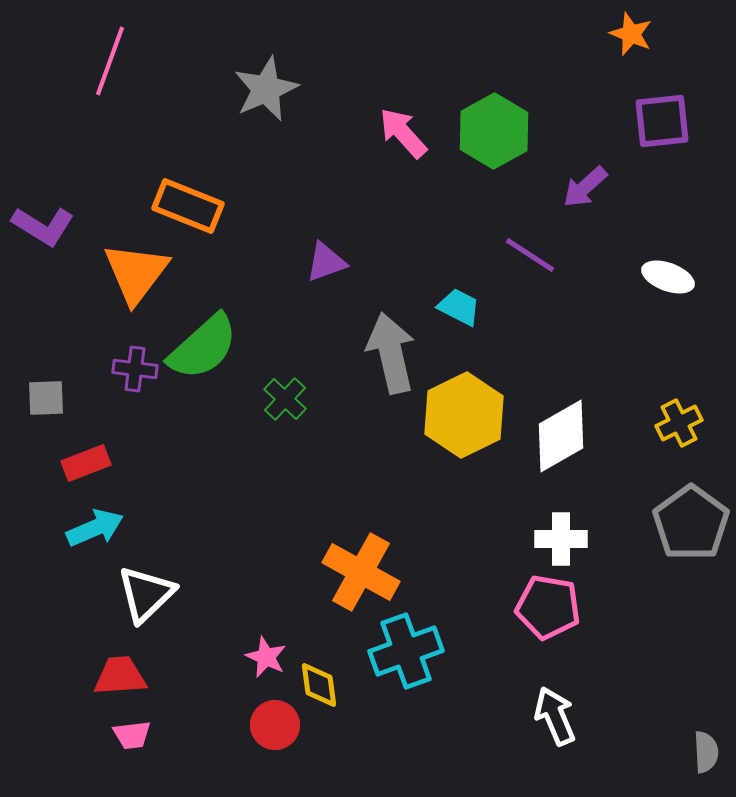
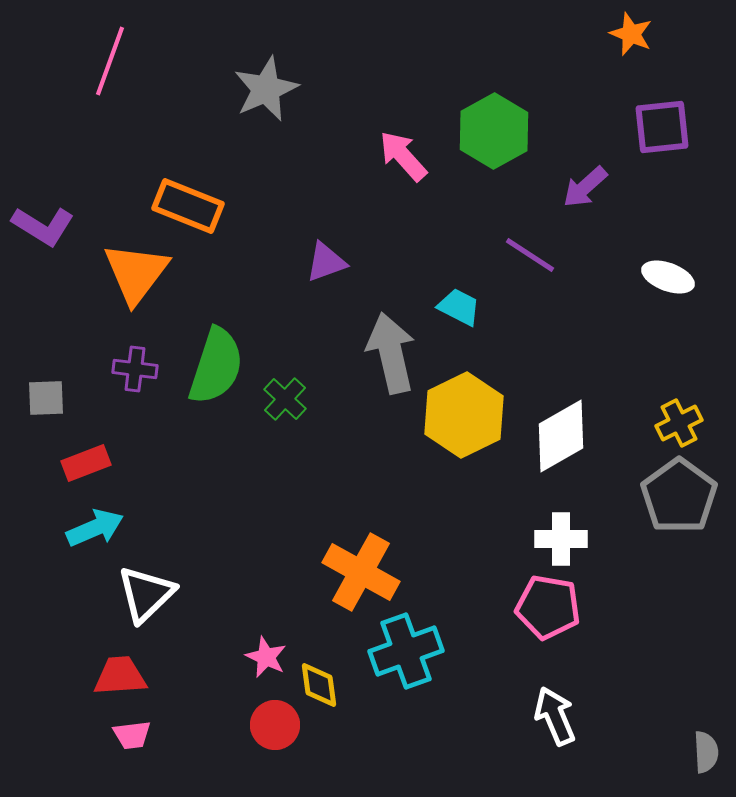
purple square: moved 6 px down
pink arrow: moved 23 px down
green semicircle: moved 13 px right, 19 px down; rotated 30 degrees counterclockwise
gray pentagon: moved 12 px left, 27 px up
